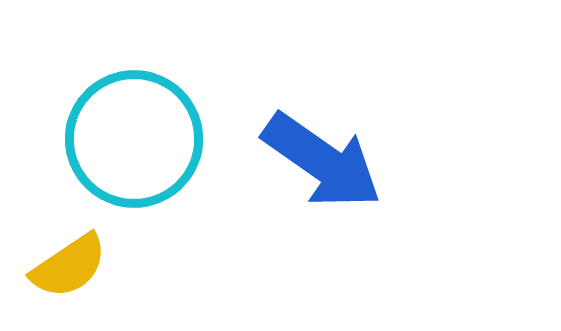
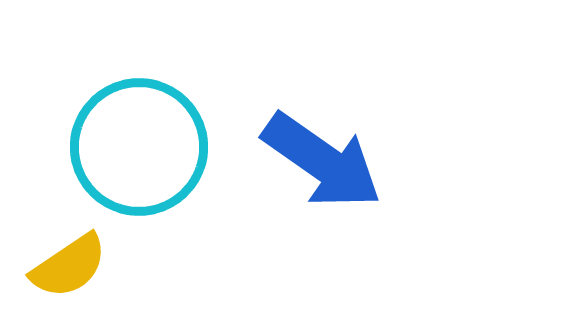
cyan circle: moved 5 px right, 8 px down
